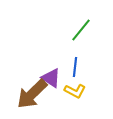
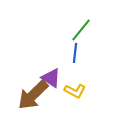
blue line: moved 14 px up
brown arrow: moved 1 px right, 1 px down
